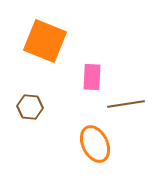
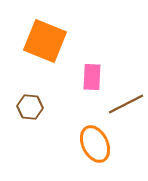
brown line: rotated 18 degrees counterclockwise
